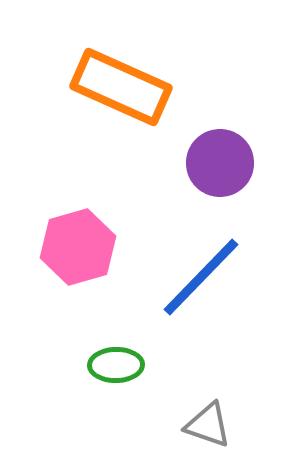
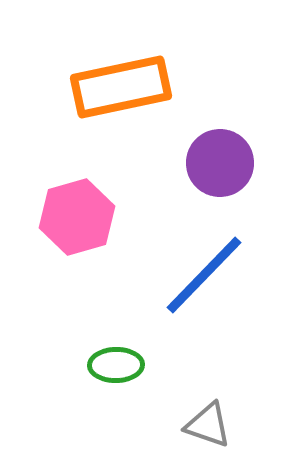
orange rectangle: rotated 36 degrees counterclockwise
pink hexagon: moved 1 px left, 30 px up
blue line: moved 3 px right, 2 px up
